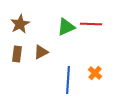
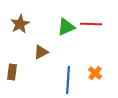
brown rectangle: moved 5 px left, 18 px down
